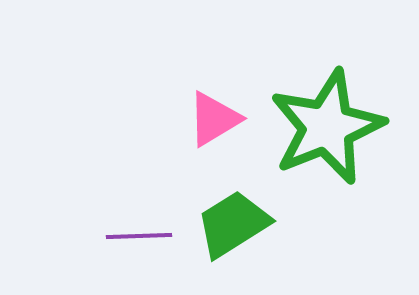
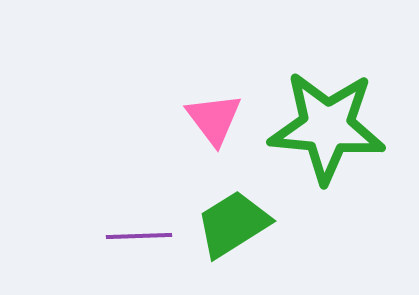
pink triangle: rotated 36 degrees counterclockwise
green star: rotated 27 degrees clockwise
